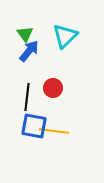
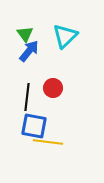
yellow line: moved 6 px left, 11 px down
